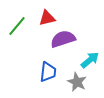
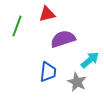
red triangle: moved 4 px up
green line: rotated 20 degrees counterclockwise
